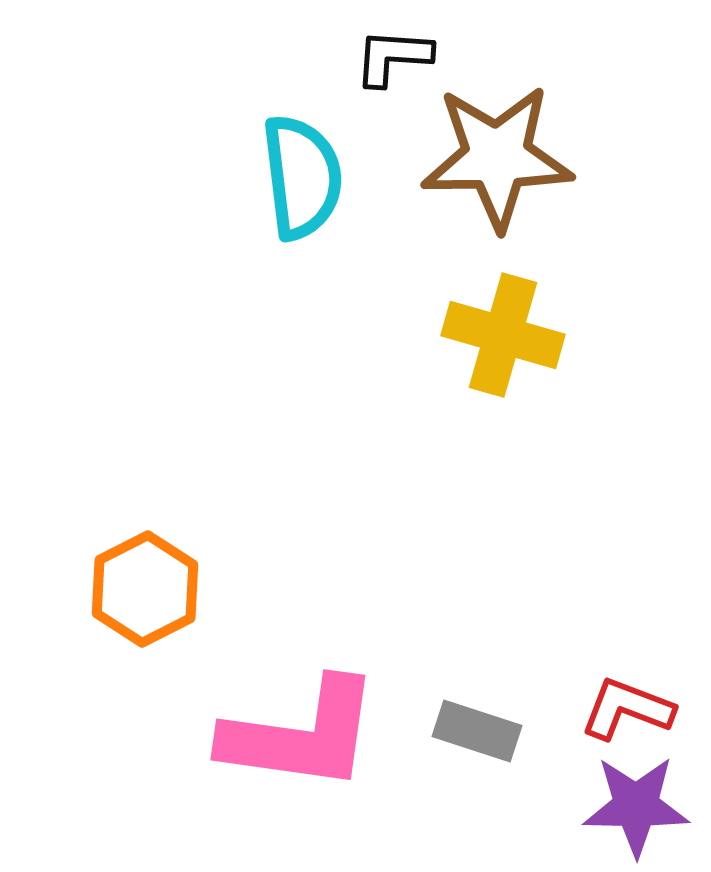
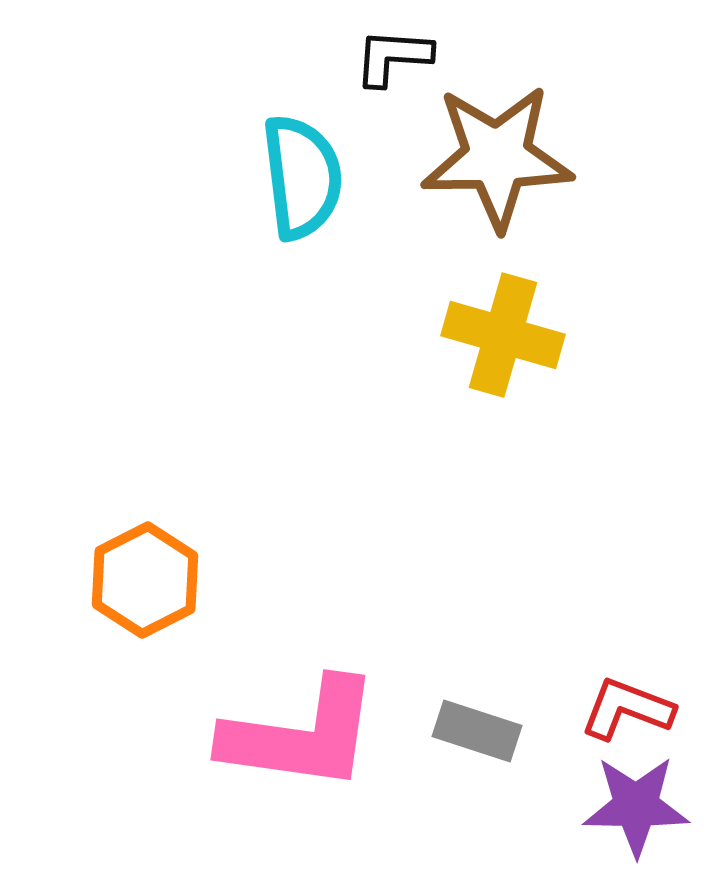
orange hexagon: moved 9 px up
